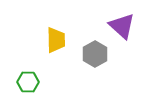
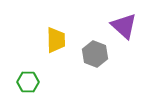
purple triangle: moved 2 px right
gray hexagon: rotated 10 degrees counterclockwise
